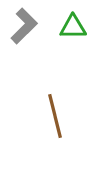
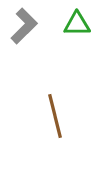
green triangle: moved 4 px right, 3 px up
